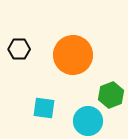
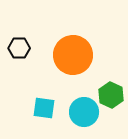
black hexagon: moved 1 px up
green hexagon: rotated 15 degrees counterclockwise
cyan circle: moved 4 px left, 9 px up
